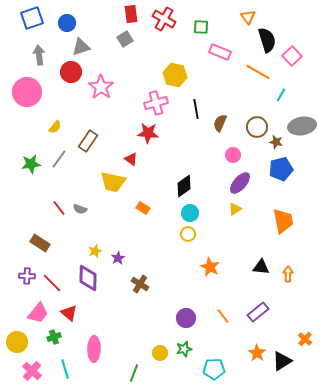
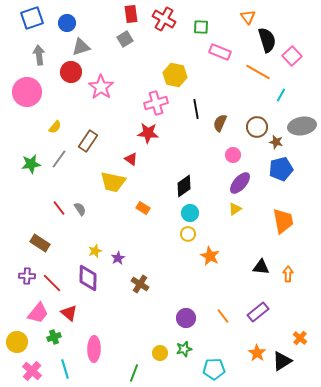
gray semicircle at (80, 209): rotated 144 degrees counterclockwise
orange star at (210, 267): moved 11 px up
orange cross at (305, 339): moved 5 px left, 1 px up
